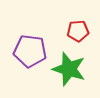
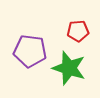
green star: moved 1 px up
